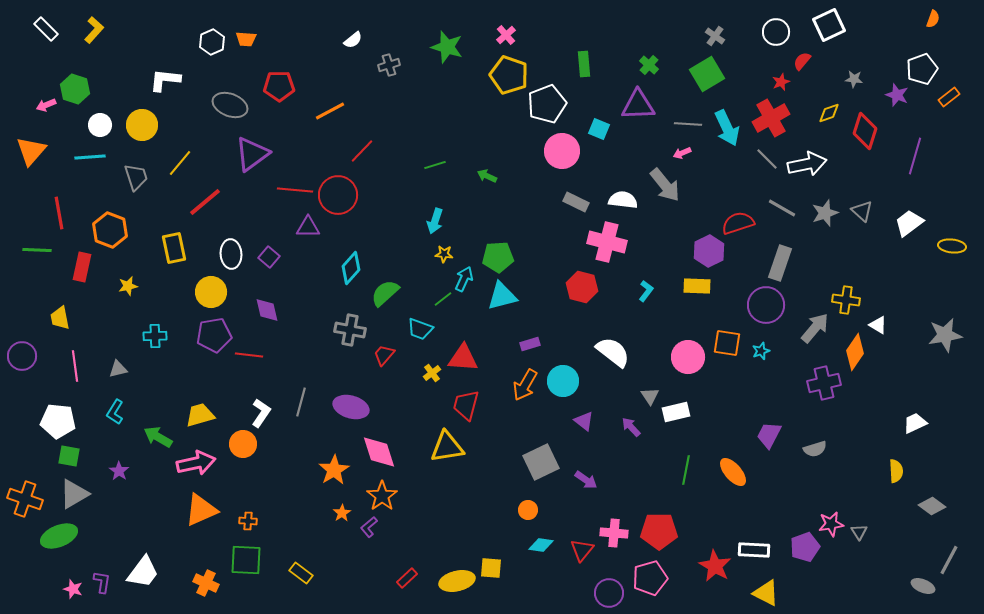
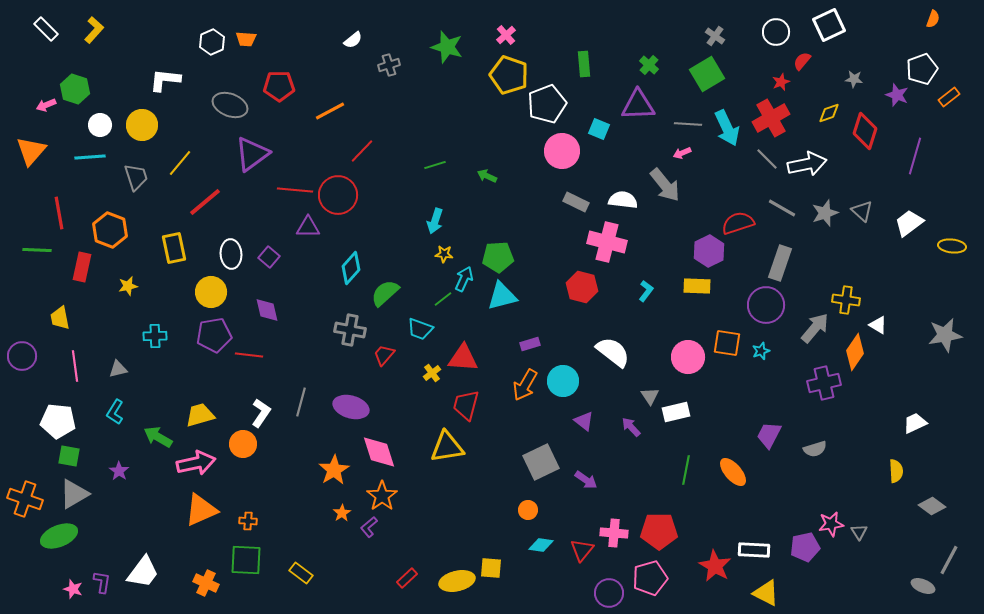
purple pentagon at (805, 547): rotated 8 degrees clockwise
